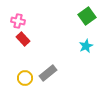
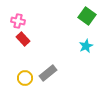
green square: rotated 18 degrees counterclockwise
